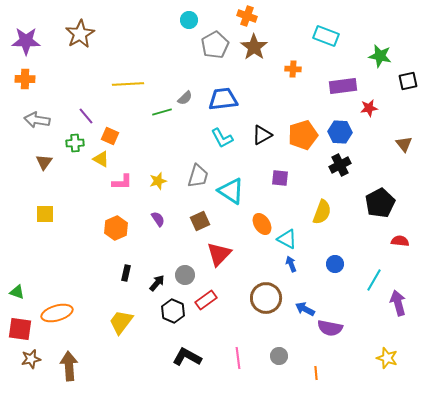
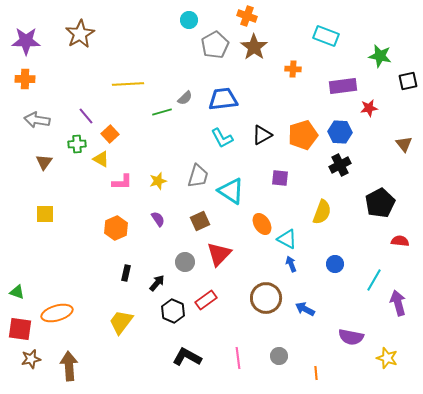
orange square at (110, 136): moved 2 px up; rotated 24 degrees clockwise
green cross at (75, 143): moved 2 px right, 1 px down
gray circle at (185, 275): moved 13 px up
purple semicircle at (330, 328): moved 21 px right, 9 px down
